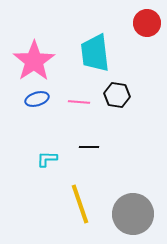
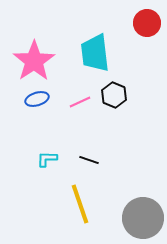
black hexagon: moved 3 px left; rotated 15 degrees clockwise
pink line: moved 1 px right; rotated 30 degrees counterclockwise
black line: moved 13 px down; rotated 18 degrees clockwise
gray circle: moved 10 px right, 4 px down
